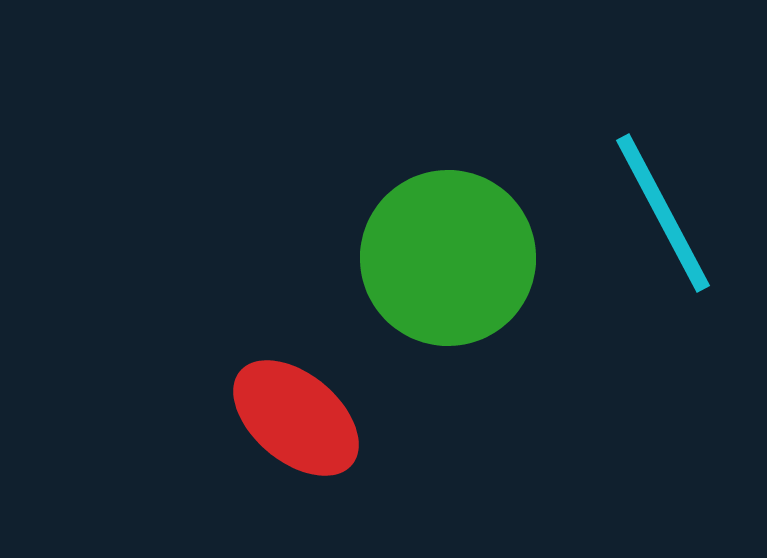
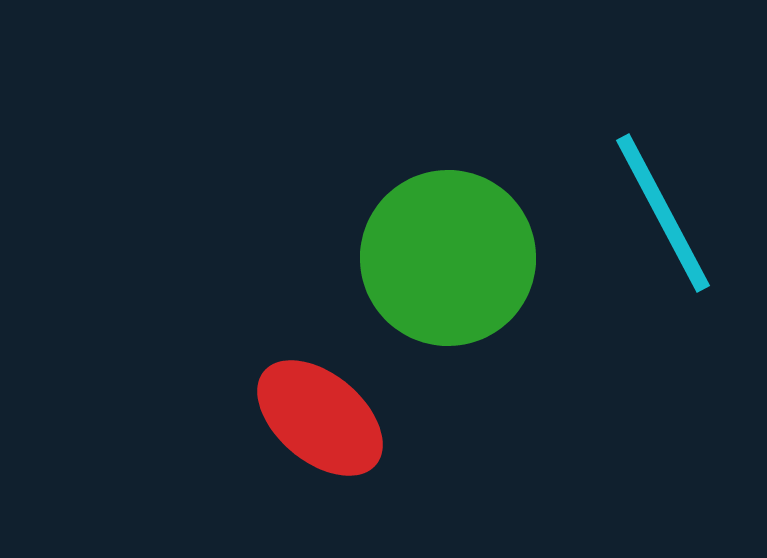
red ellipse: moved 24 px right
